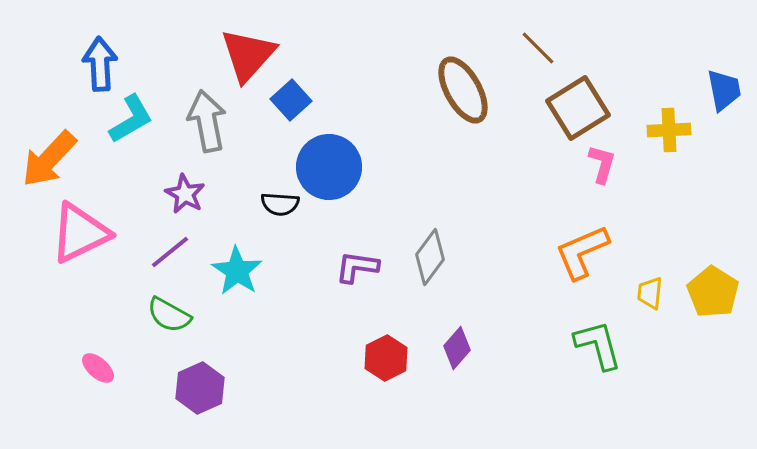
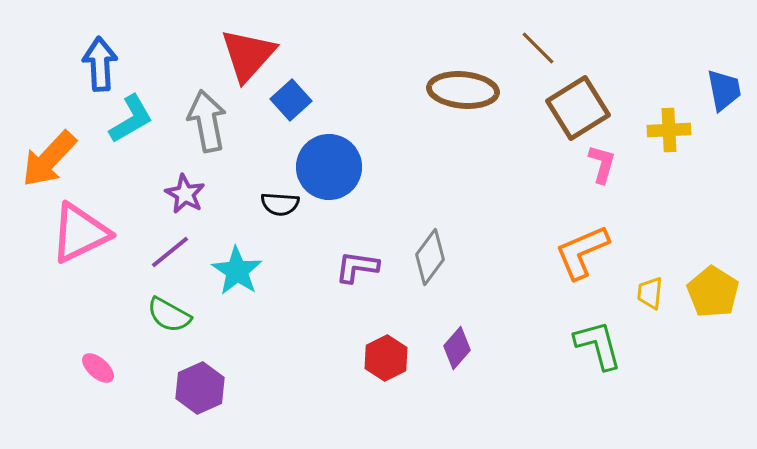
brown ellipse: rotated 56 degrees counterclockwise
